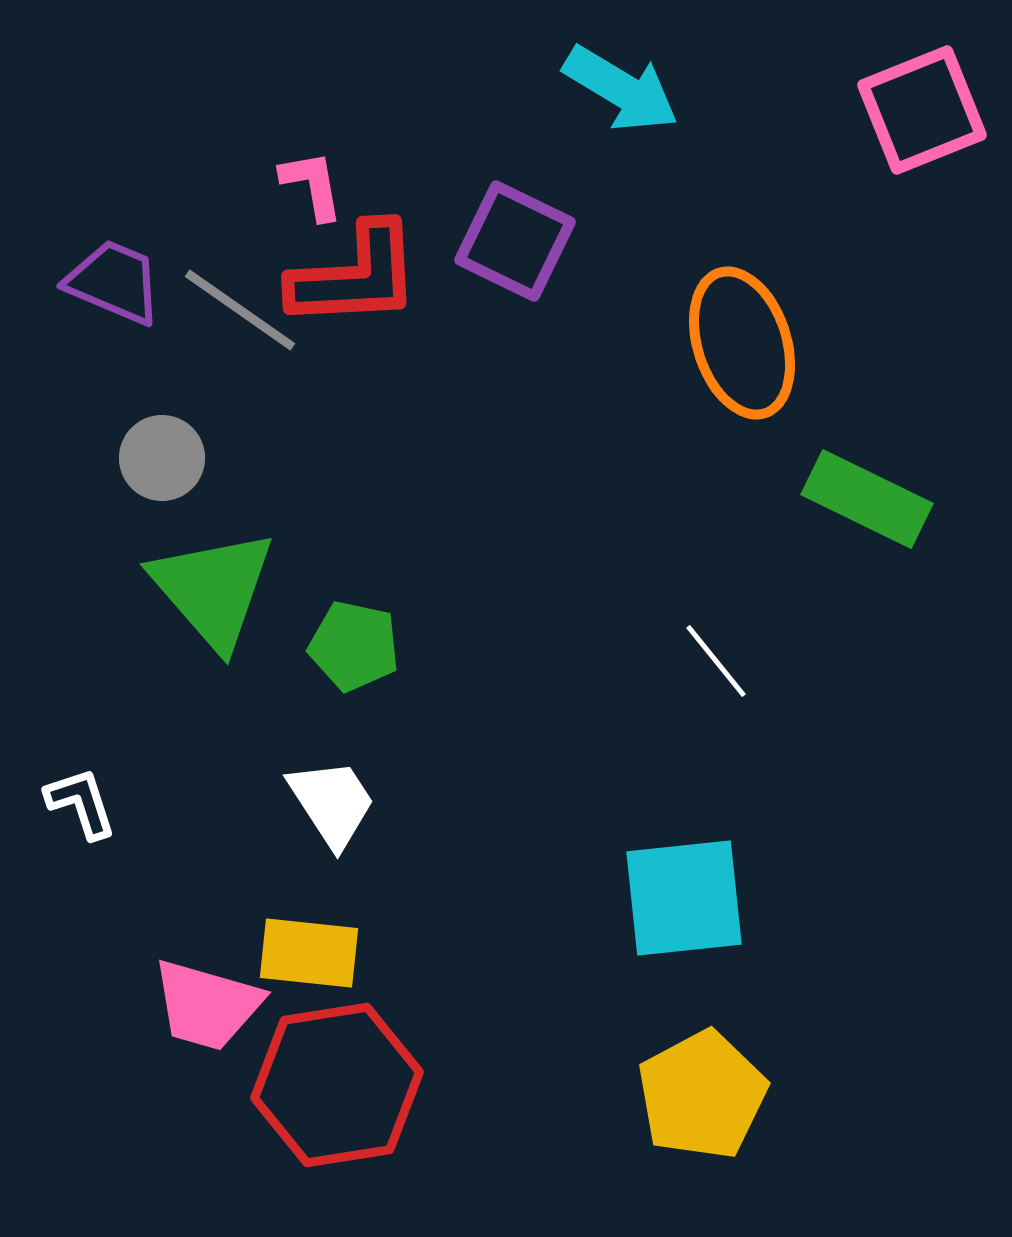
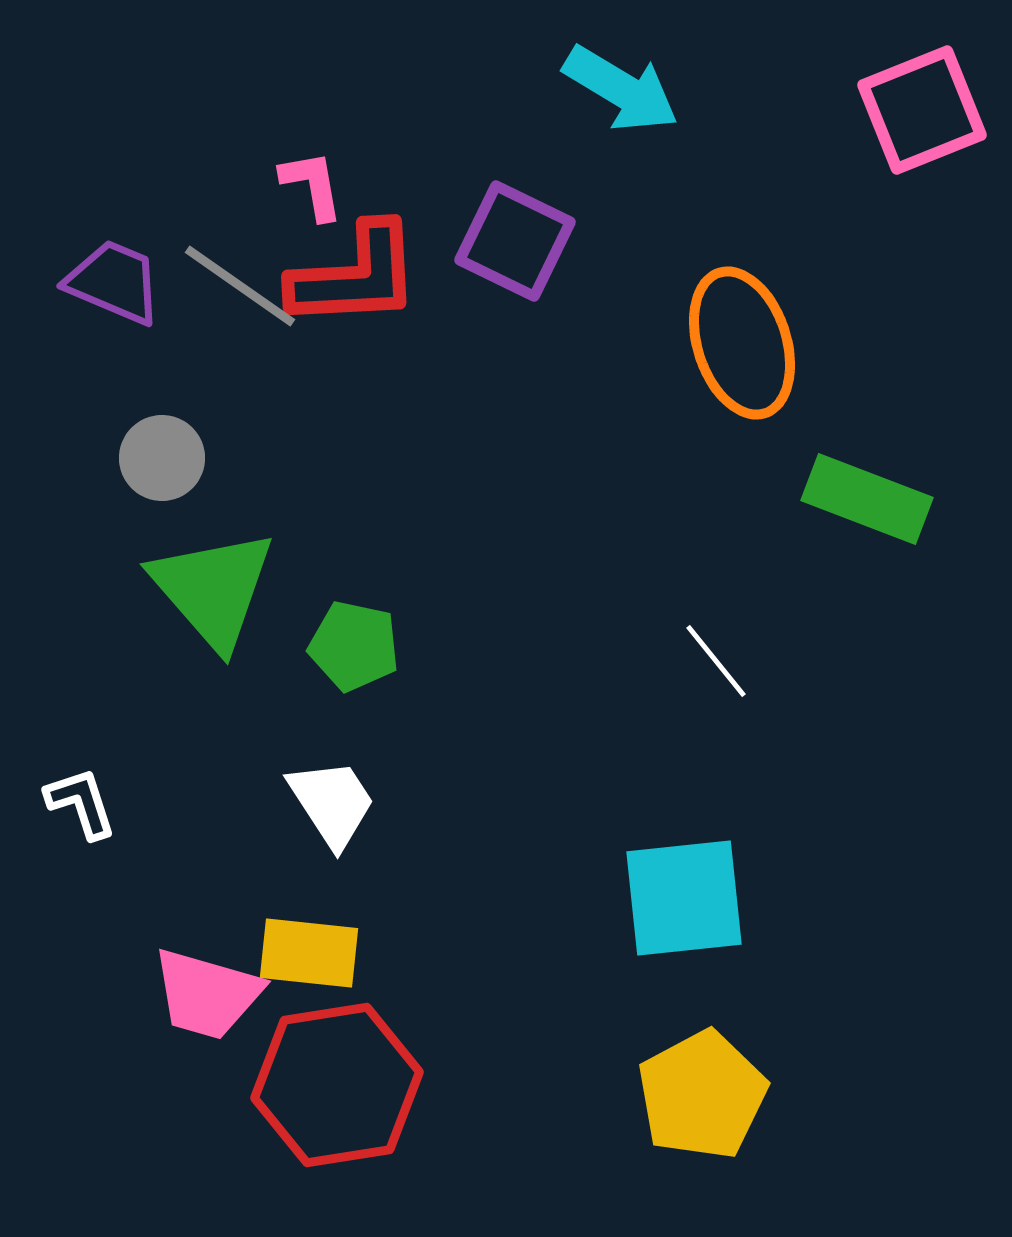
gray line: moved 24 px up
green rectangle: rotated 5 degrees counterclockwise
pink trapezoid: moved 11 px up
